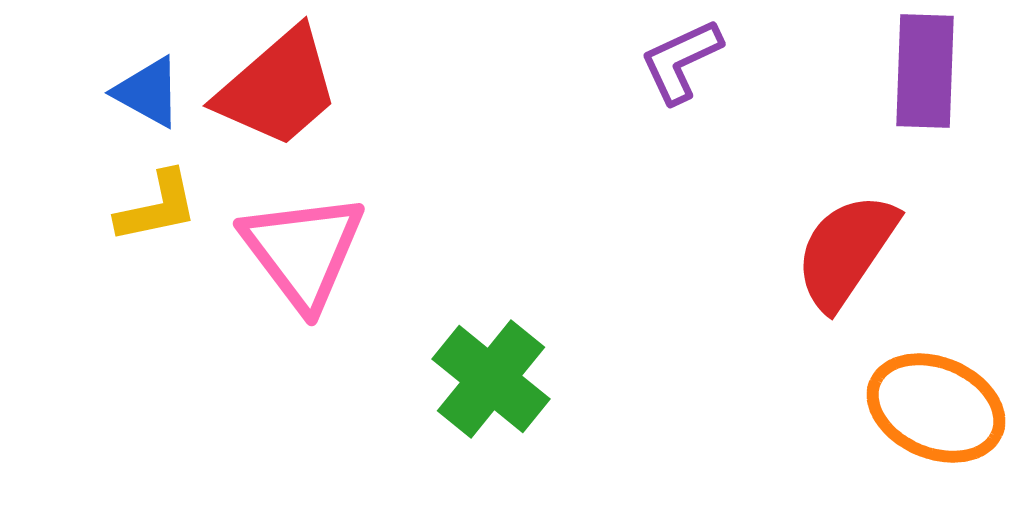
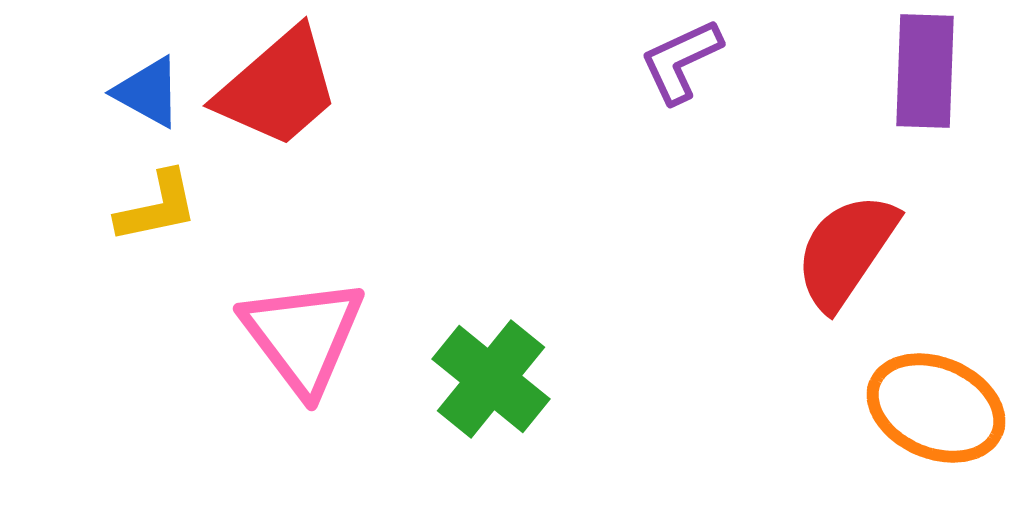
pink triangle: moved 85 px down
